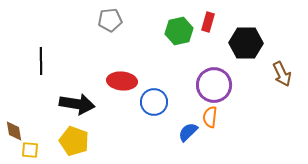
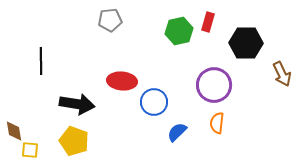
orange semicircle: moved 7 px right, 6 px down
blue semicircle: moved 11 px left
